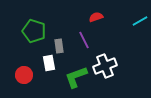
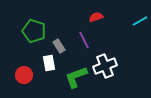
gray rectangle: rotated 24 degrees counterclockwise
